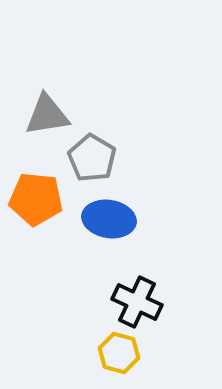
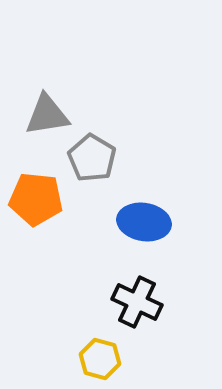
blue ellipse: moved 35 px right, 3 px down
yellow hexagon: moved 19 px left, 6 px down
